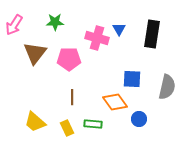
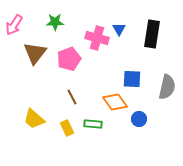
pink pentagon: rotated 20 degrees counterclockwise
brown line: rotated 28 degrees counterclockwise
yellow trapezoid: moved 1 px left, 3 px up
